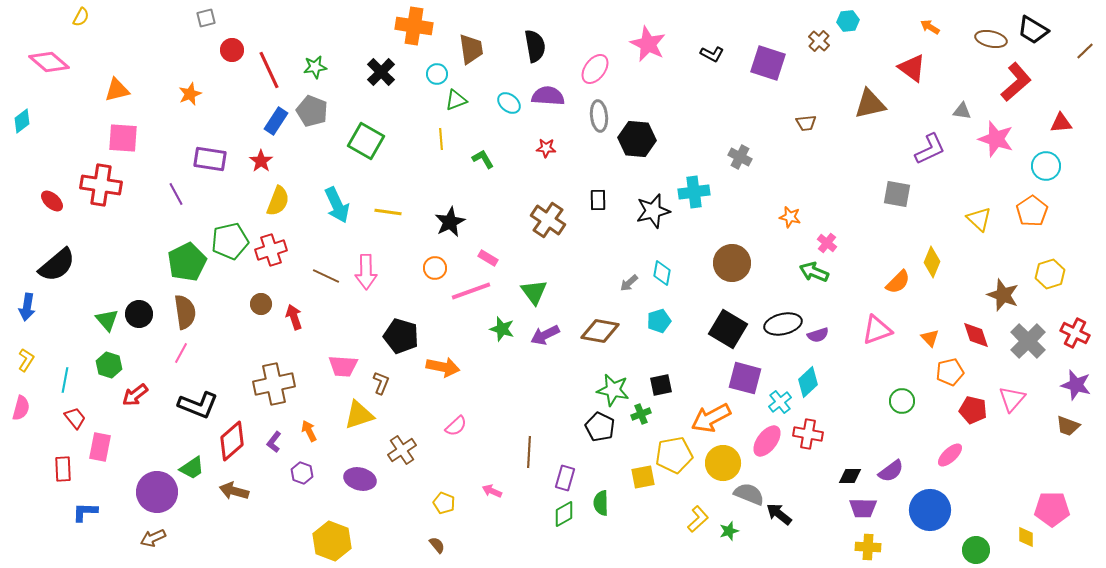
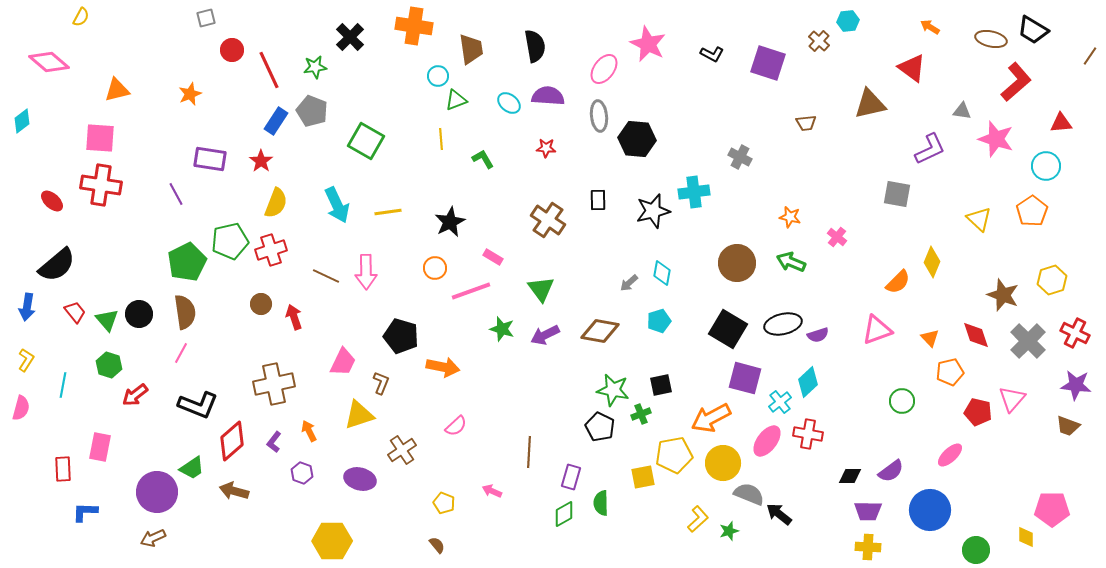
brown line at (1085, 51): moved 5 px right, 5 px down; rotated 12 degrees counterclockwise
pink ellipse at (595, 69): moved 9 px right
black cross at (381, 72): moved 31 px left, 35 px up
cyan circle at (437, 74): moved 1 px right, 2 px down
pink square at (123, 138): moved 23 px left
yellow semicircle at (278, 201): moved 2 px left, 2 px down
yellow line at (388, 212): rotated 16 degrees counterclockwise
pink cross at (827, 243): moved 10 px right, 6 px up
pink rectangle at (488, 258): moved 5 px right, 1 px up
brown circle at (732, 263): moved 5 px right
green arrow at (814, 272): moved 23 px left, 10 px up
yellow hexagon at (1050, 274): moved 2 px right, 6 px down
green triangle at (534, 292): moved 7 px right, 3 px up
pink trapezoid at (343, 366): moved 4 px up; rotated 68 degrees counterclockwise
cyan line at (65, 380): moved 2 px left, 5 px down
purple star at (1076, 385): rotated 8 degrees counterclockwise
red pentagon at (973, 410): moved 5 px right, 2 px down
red trapezoid at (75, 418): moved 106 px up
purple rectangle at (565, 478): moved 6 px right, 1 px up
purple trapezoid at (863, 508): moved 5 px right, 3 px down
yellow hexagon at (332, 541): rotated 21 degrees counterclockwise
